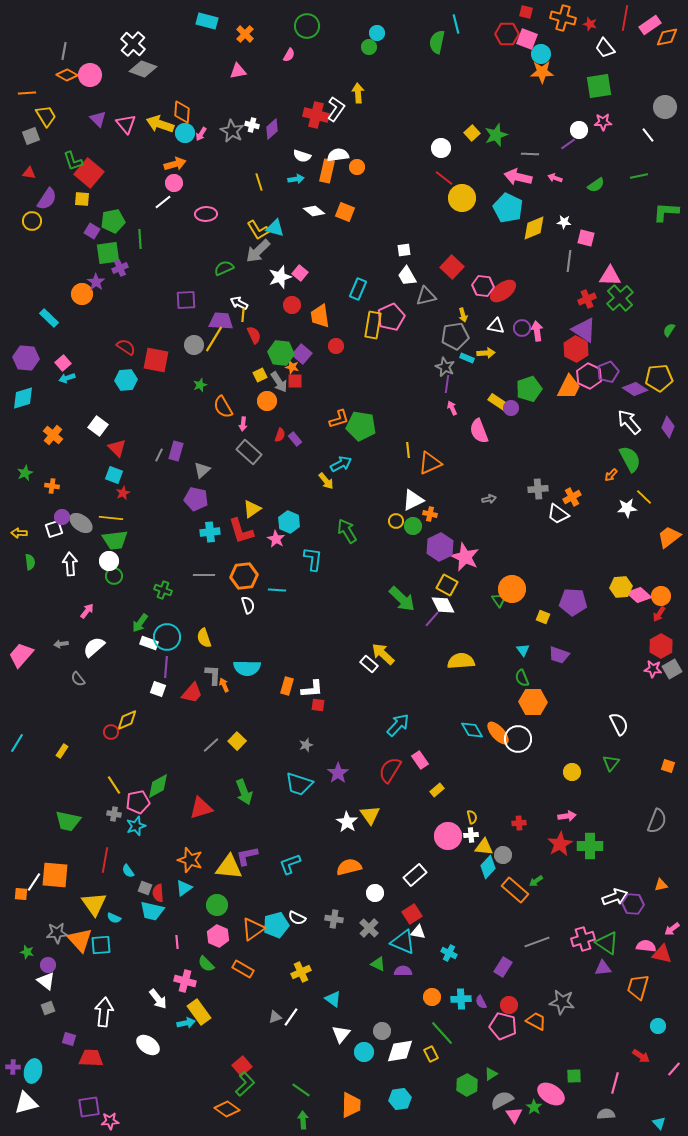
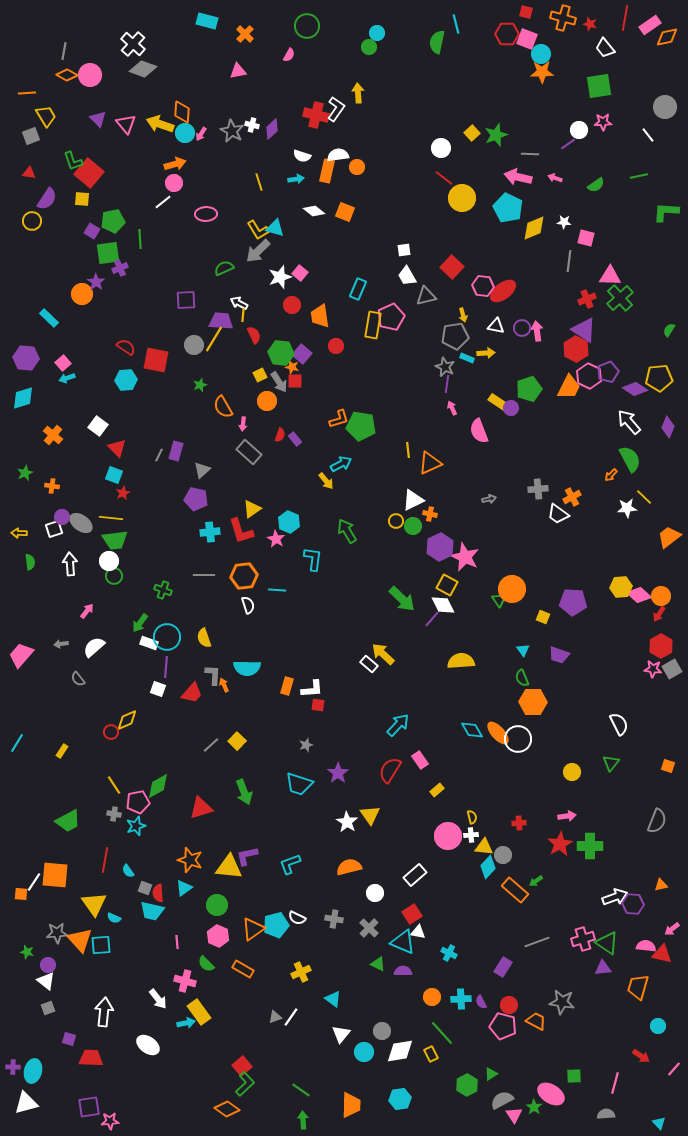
green trapezoid at (68, 821): rotated 40 degrees counterclockwise
